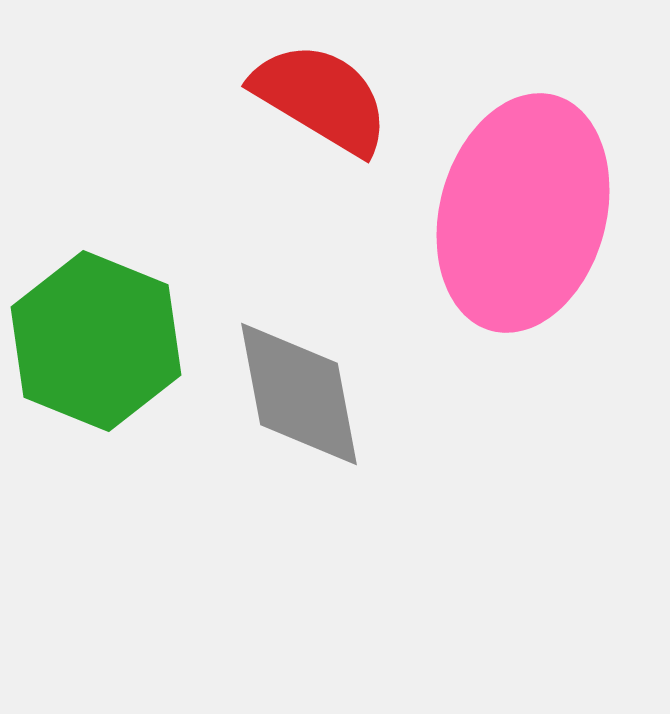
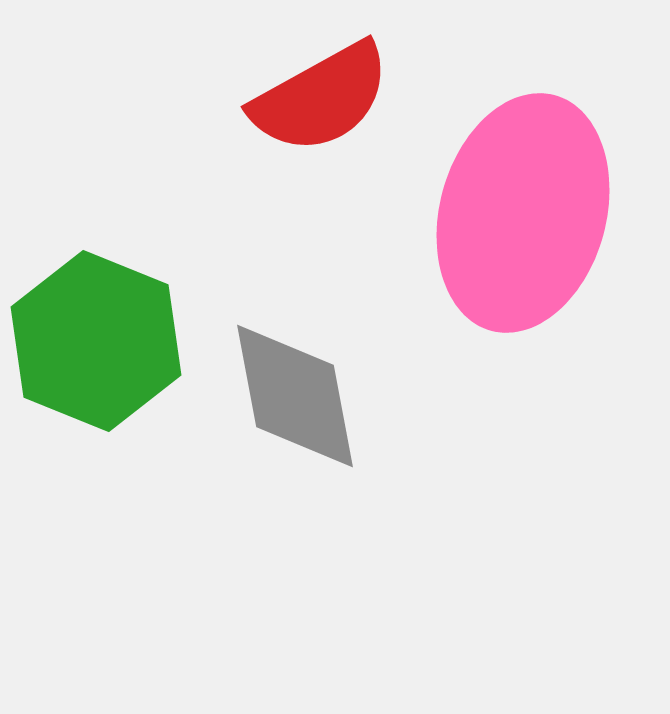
red semicircle: rotated 120 degrees clockwise
gray diamond: moved 4 px left, 2 px down
